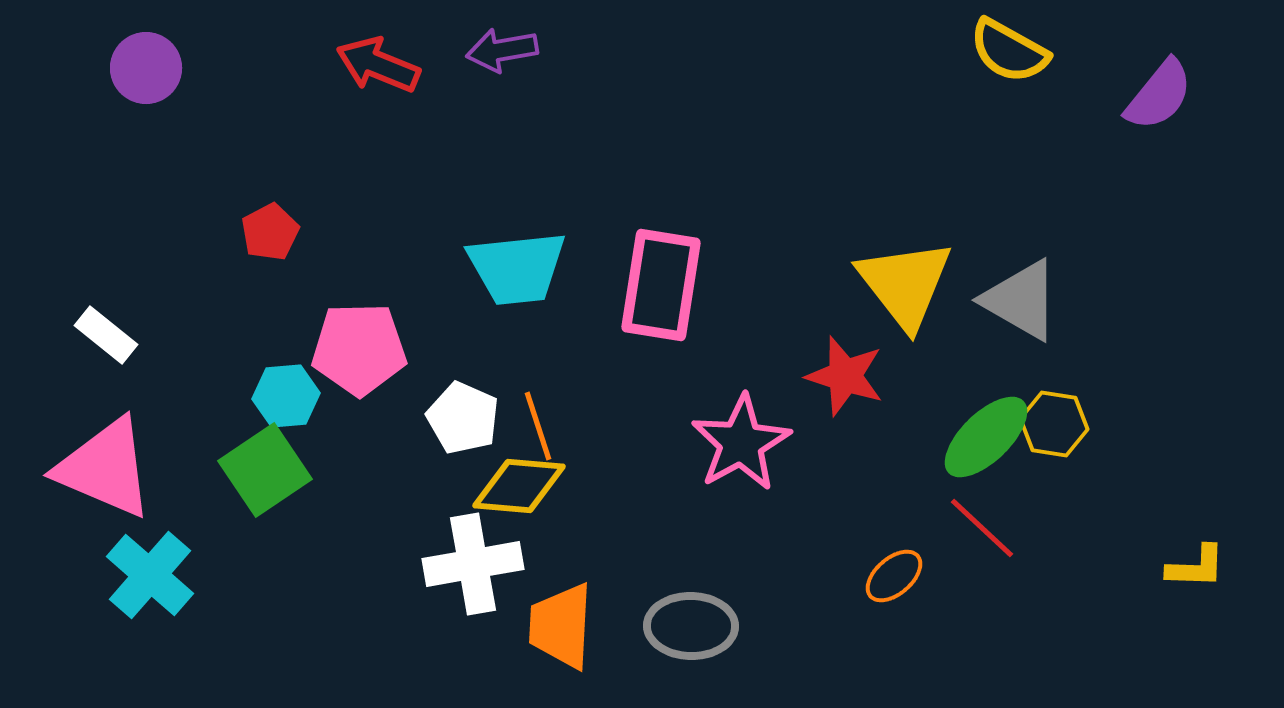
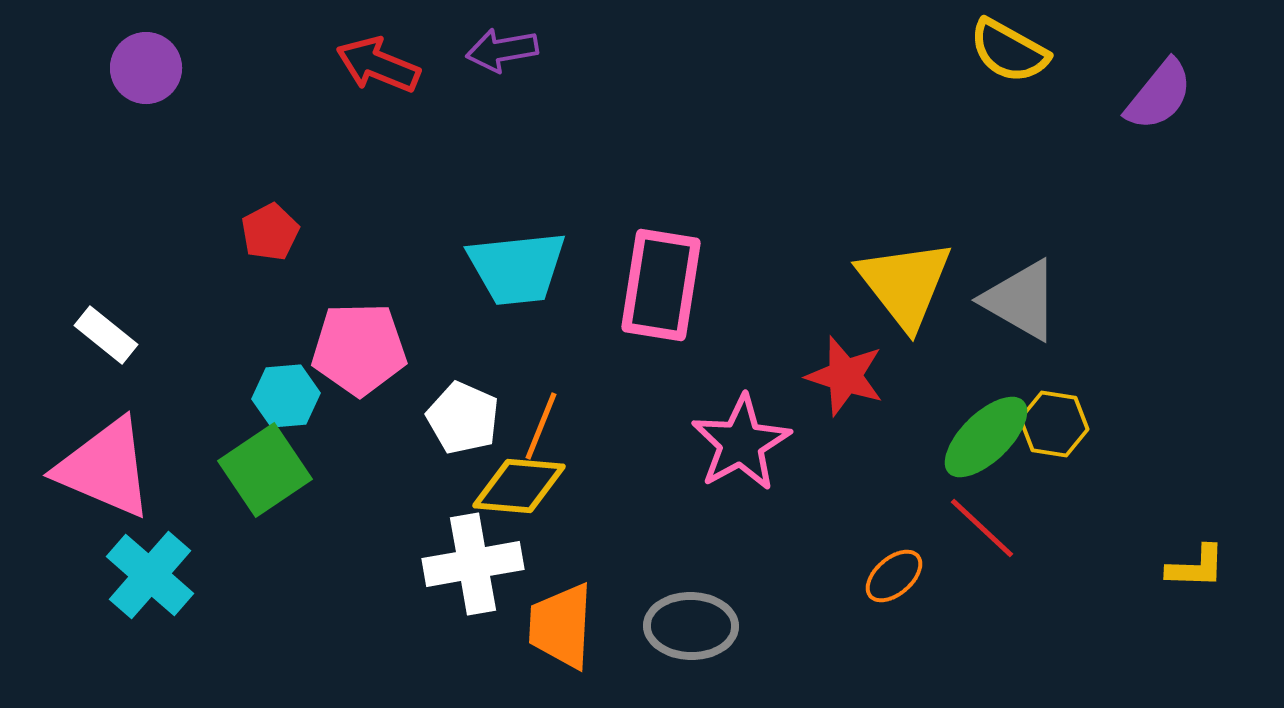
orange line: moved 3 px right; rotated 40 degrees clockwise
